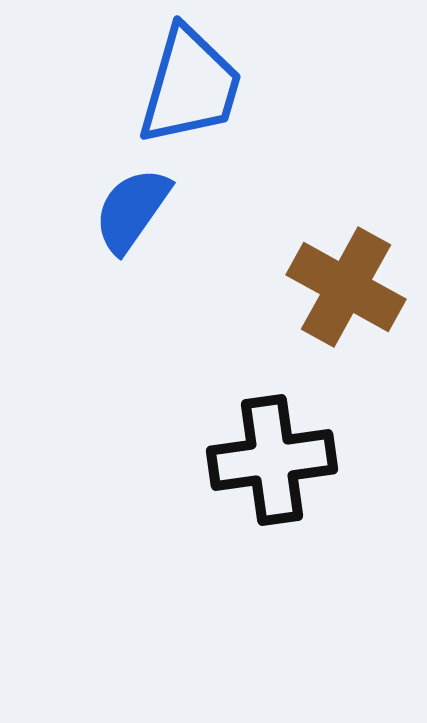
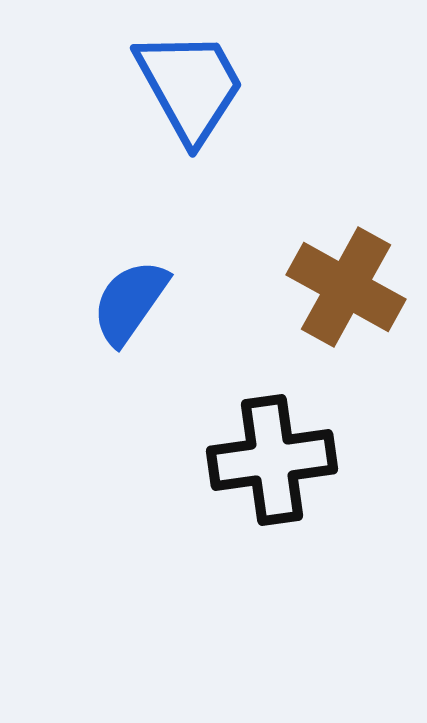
blue trapezoid: rotated 45 degrees counterclockwise
blue semicircle: moved 2 px left, 92 px down
